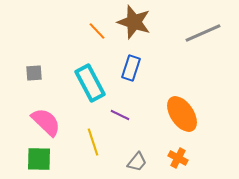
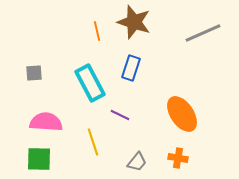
orange line: rotated 30 degrees clockwise
pink semicircle: rotated 40 degrees counterclockwise
orange cross: rotated 18 degrees counterclockwise
